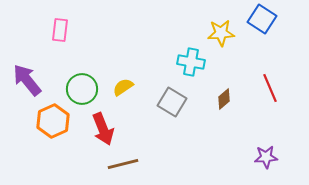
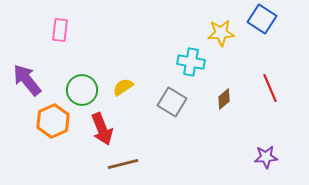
green circle: moved 1 px down
red arrow: moved 1 px left
